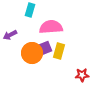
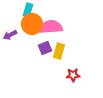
cyan rectangle: moved 2 px left
orange circle: moved 29 px up
red star: moved 9 px left
